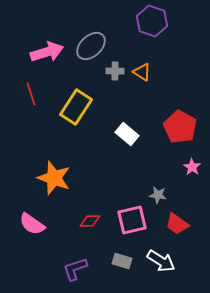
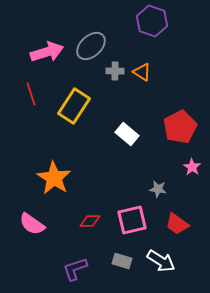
yellow rectangle: moved 2 px left, 1 px up
red pentagon: rotated 16 degrees clockwise
orange star: rotated 12 degrees clockwise
gray star: moved 6 px up
